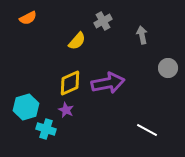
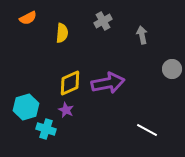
yellow semicircle: moved 15 px left, 8 px up; rotated 36 degrees counterclockwise
gray circle: moved 4 px right, 1 px down
